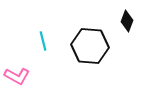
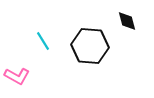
black diamond: rotated 35 degrees counterclockwise
cyan line: rotated 18 degrees counterclockwise
